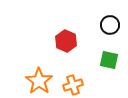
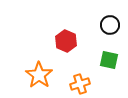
orange star: moved 6 px up
orange cross: moved 7 px right, 1 px up
